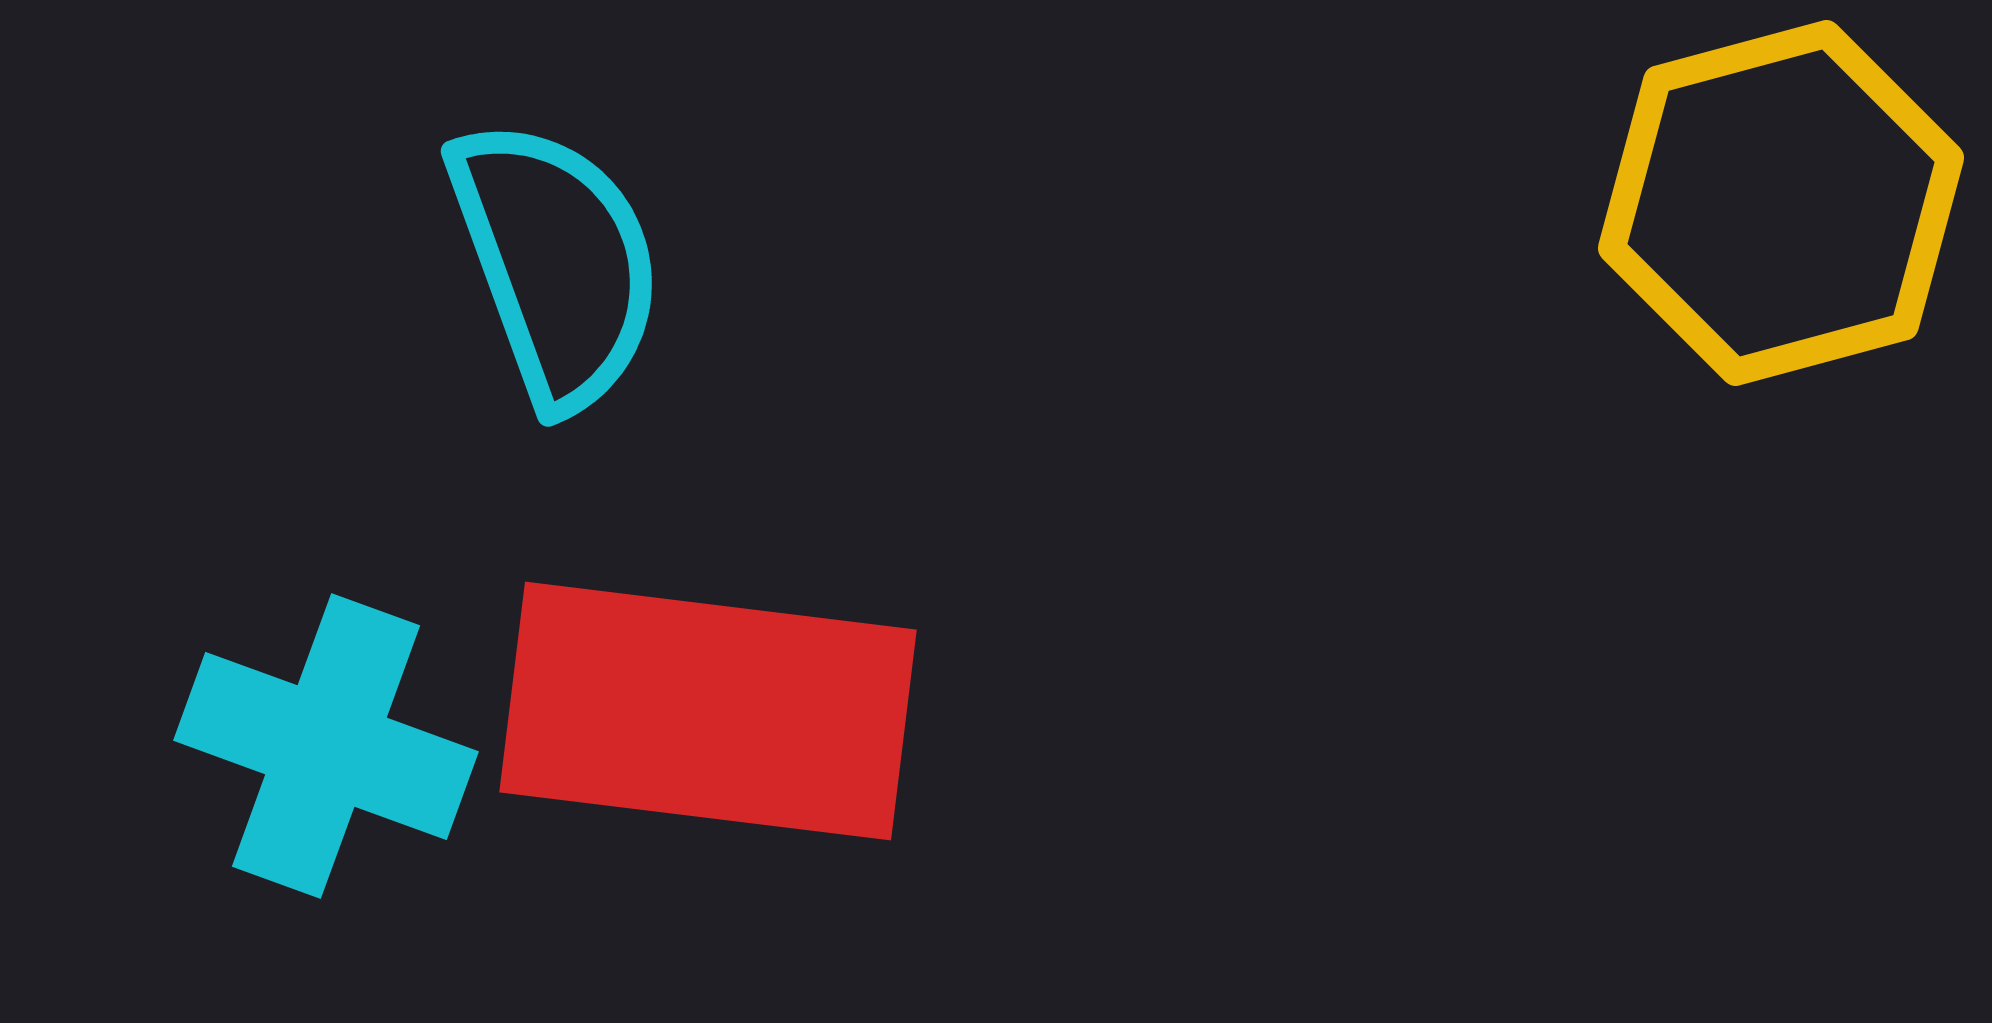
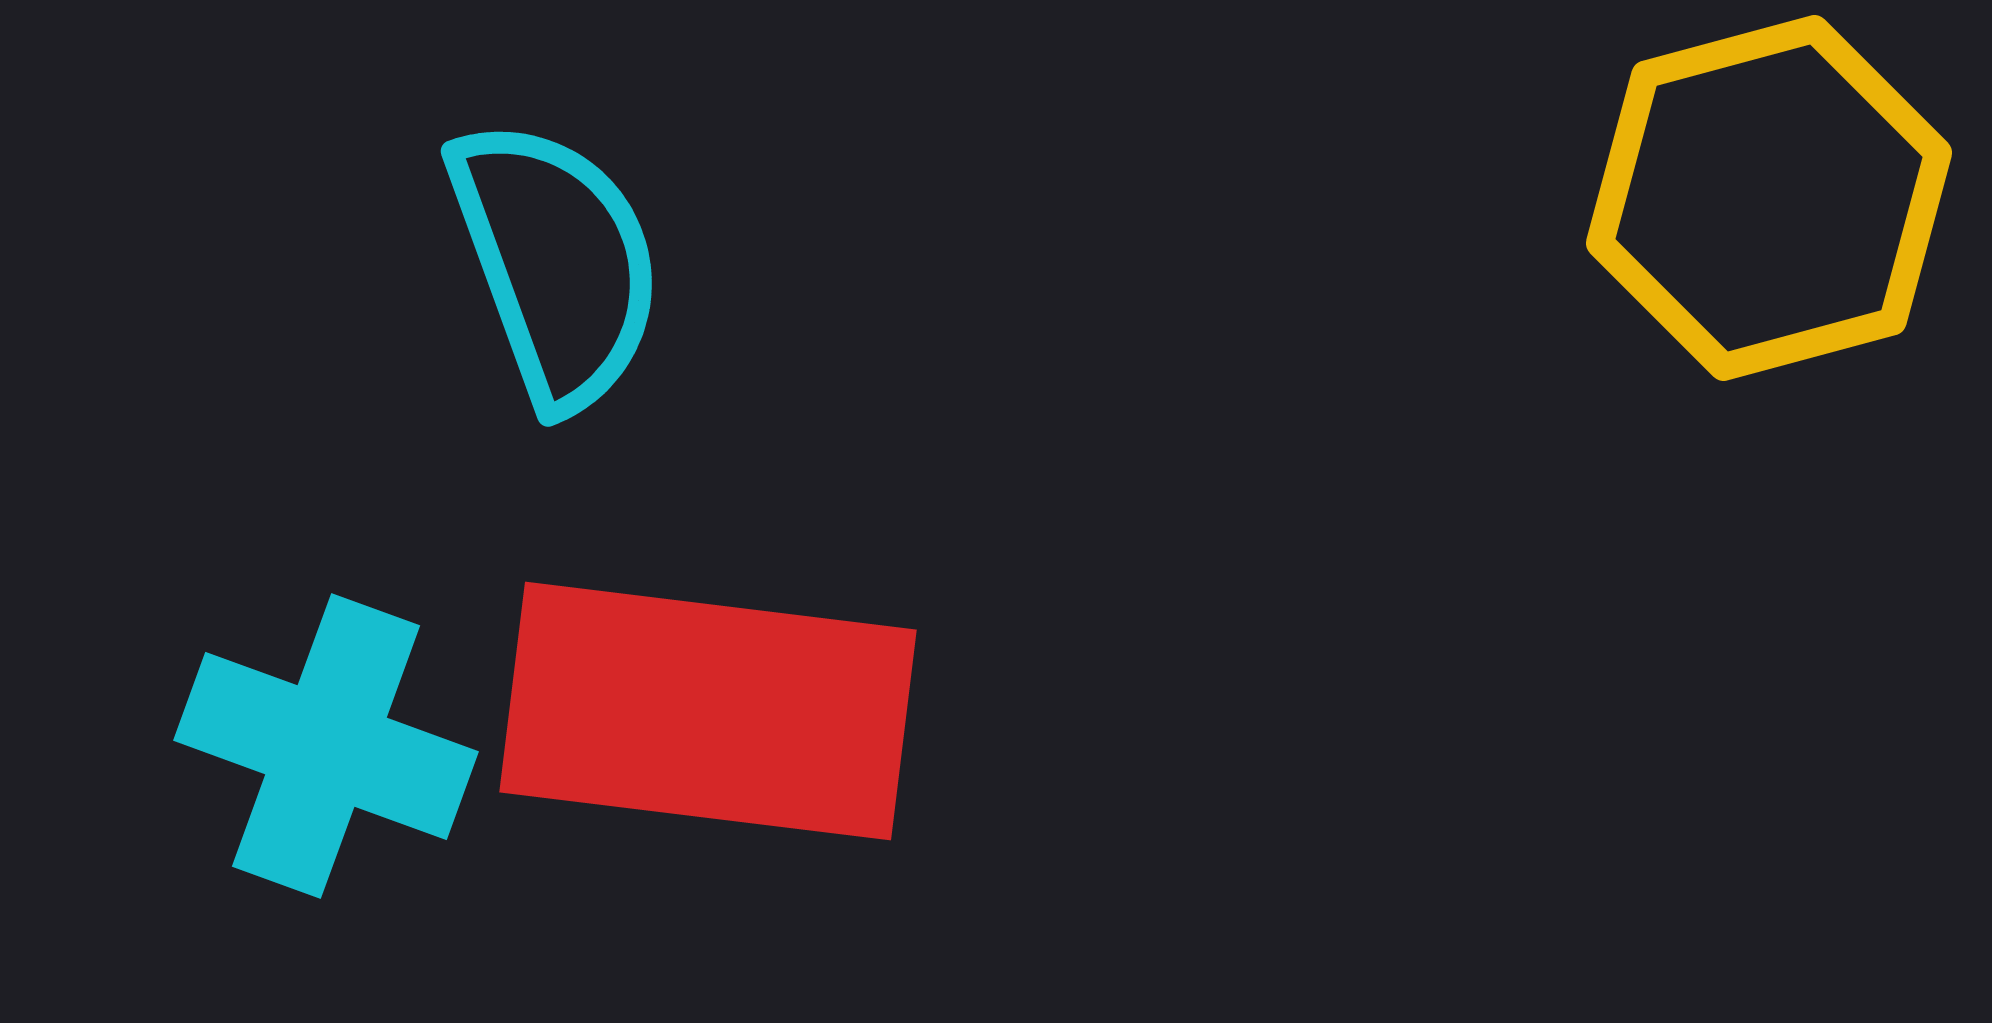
yellow hexagon: moved 12 px left, 5 px up
